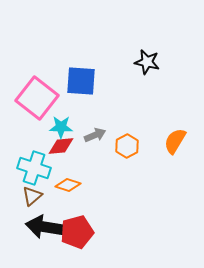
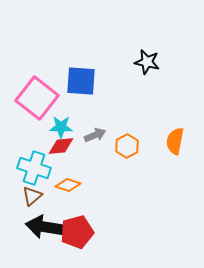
orange semicircle: rotated 20 degrees counterclockwise
